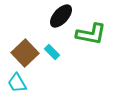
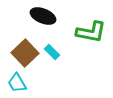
black ellipse: moved 18 px left; rotated 70 degrees clockwise
green L-shape: moved 2 px up
